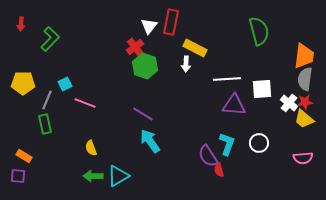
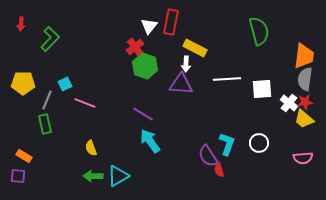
purple triangle: moved 53 px left, 21 px up
